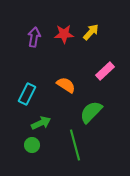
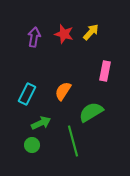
red star: rotated 18 degrees clockwise
pink rectangle: rotated 36 degrees counterclockwise
orange semicircle: moved 3 px left, 6 px down; rotated 90 degrees counterclockwise
green semicircle: rotated 15 degrees clockwise
green line: moved 2 px left, 4 px up
